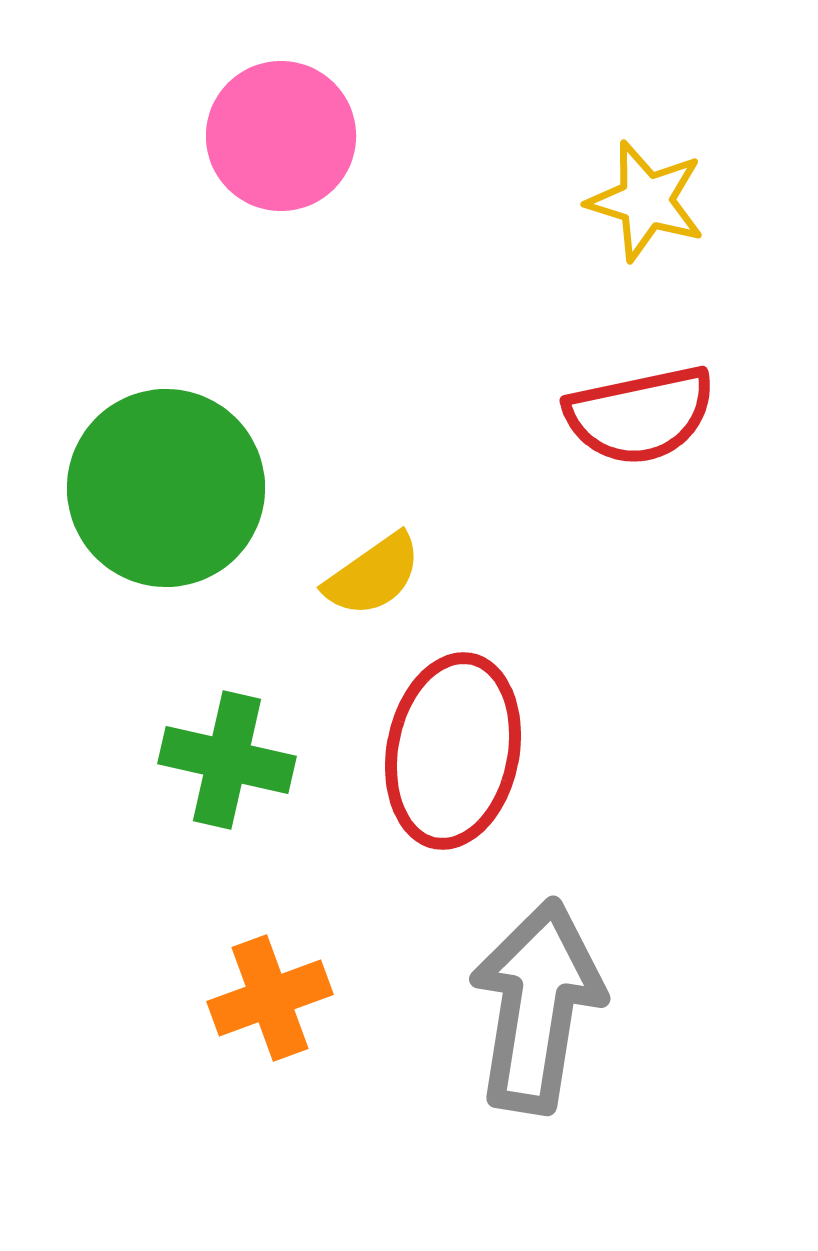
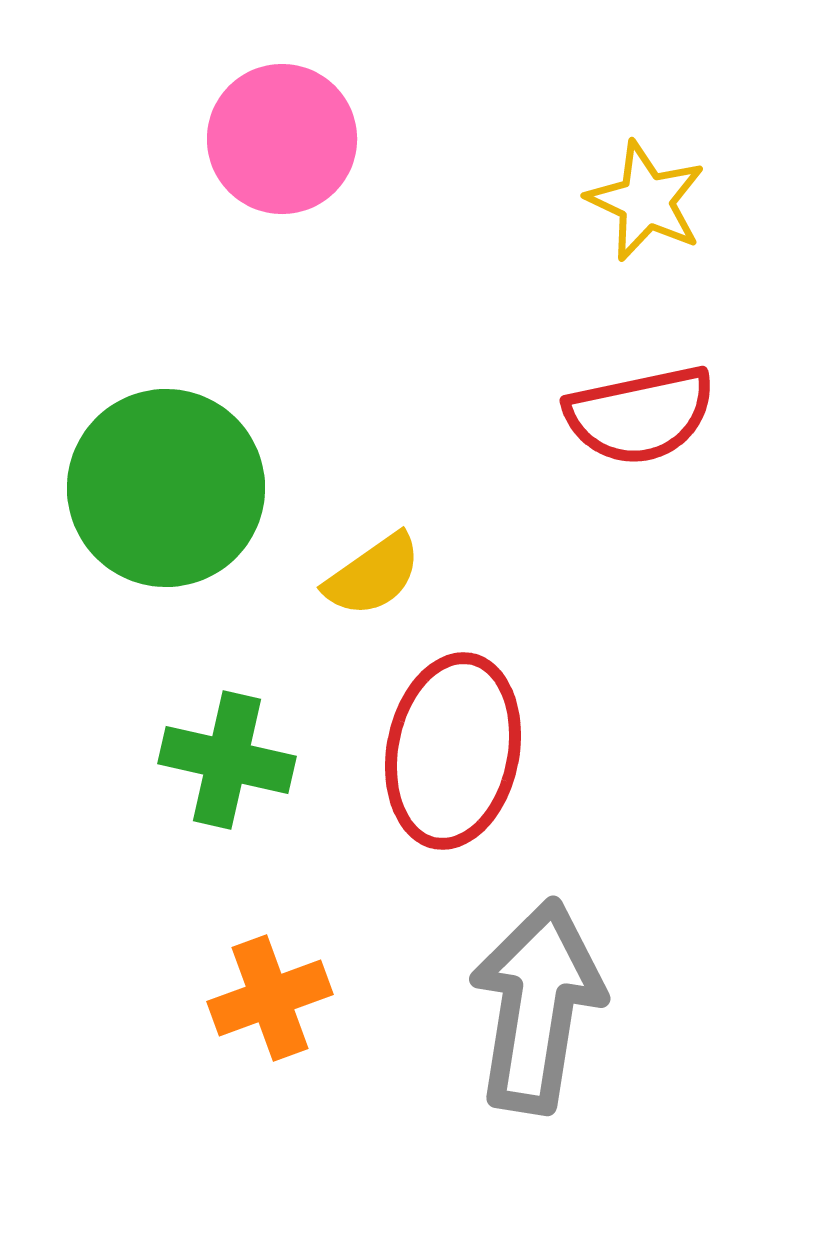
pink circle: moved 1 px right, 3 px down
yellow star: rotated 8 degrees clockwise
